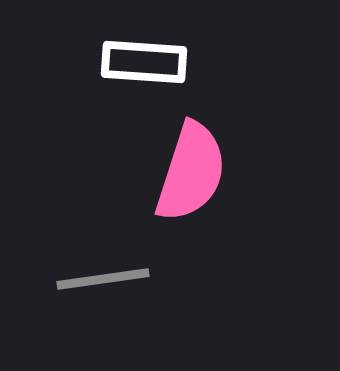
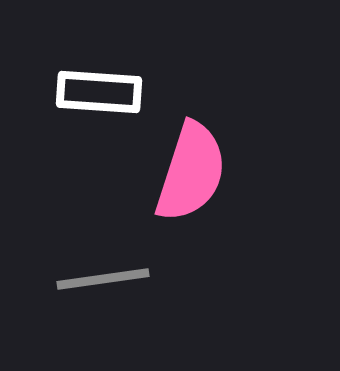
white rectangle: moved 45 px left, 30 px down
